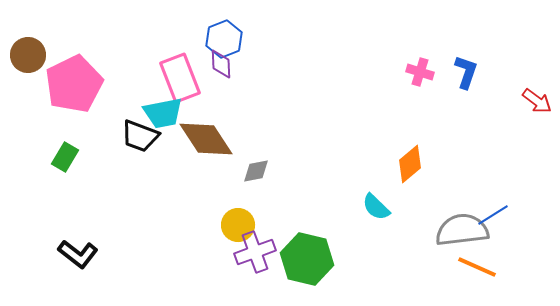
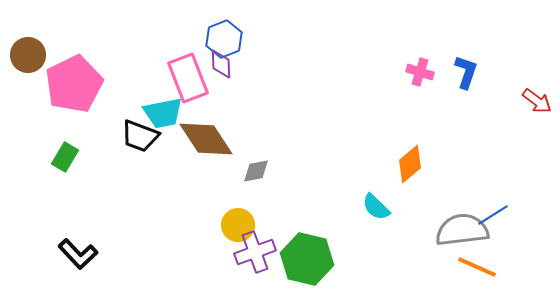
pink rectangle: moved 8 px right
black L-shape: rotated 9 degrees clockwise
